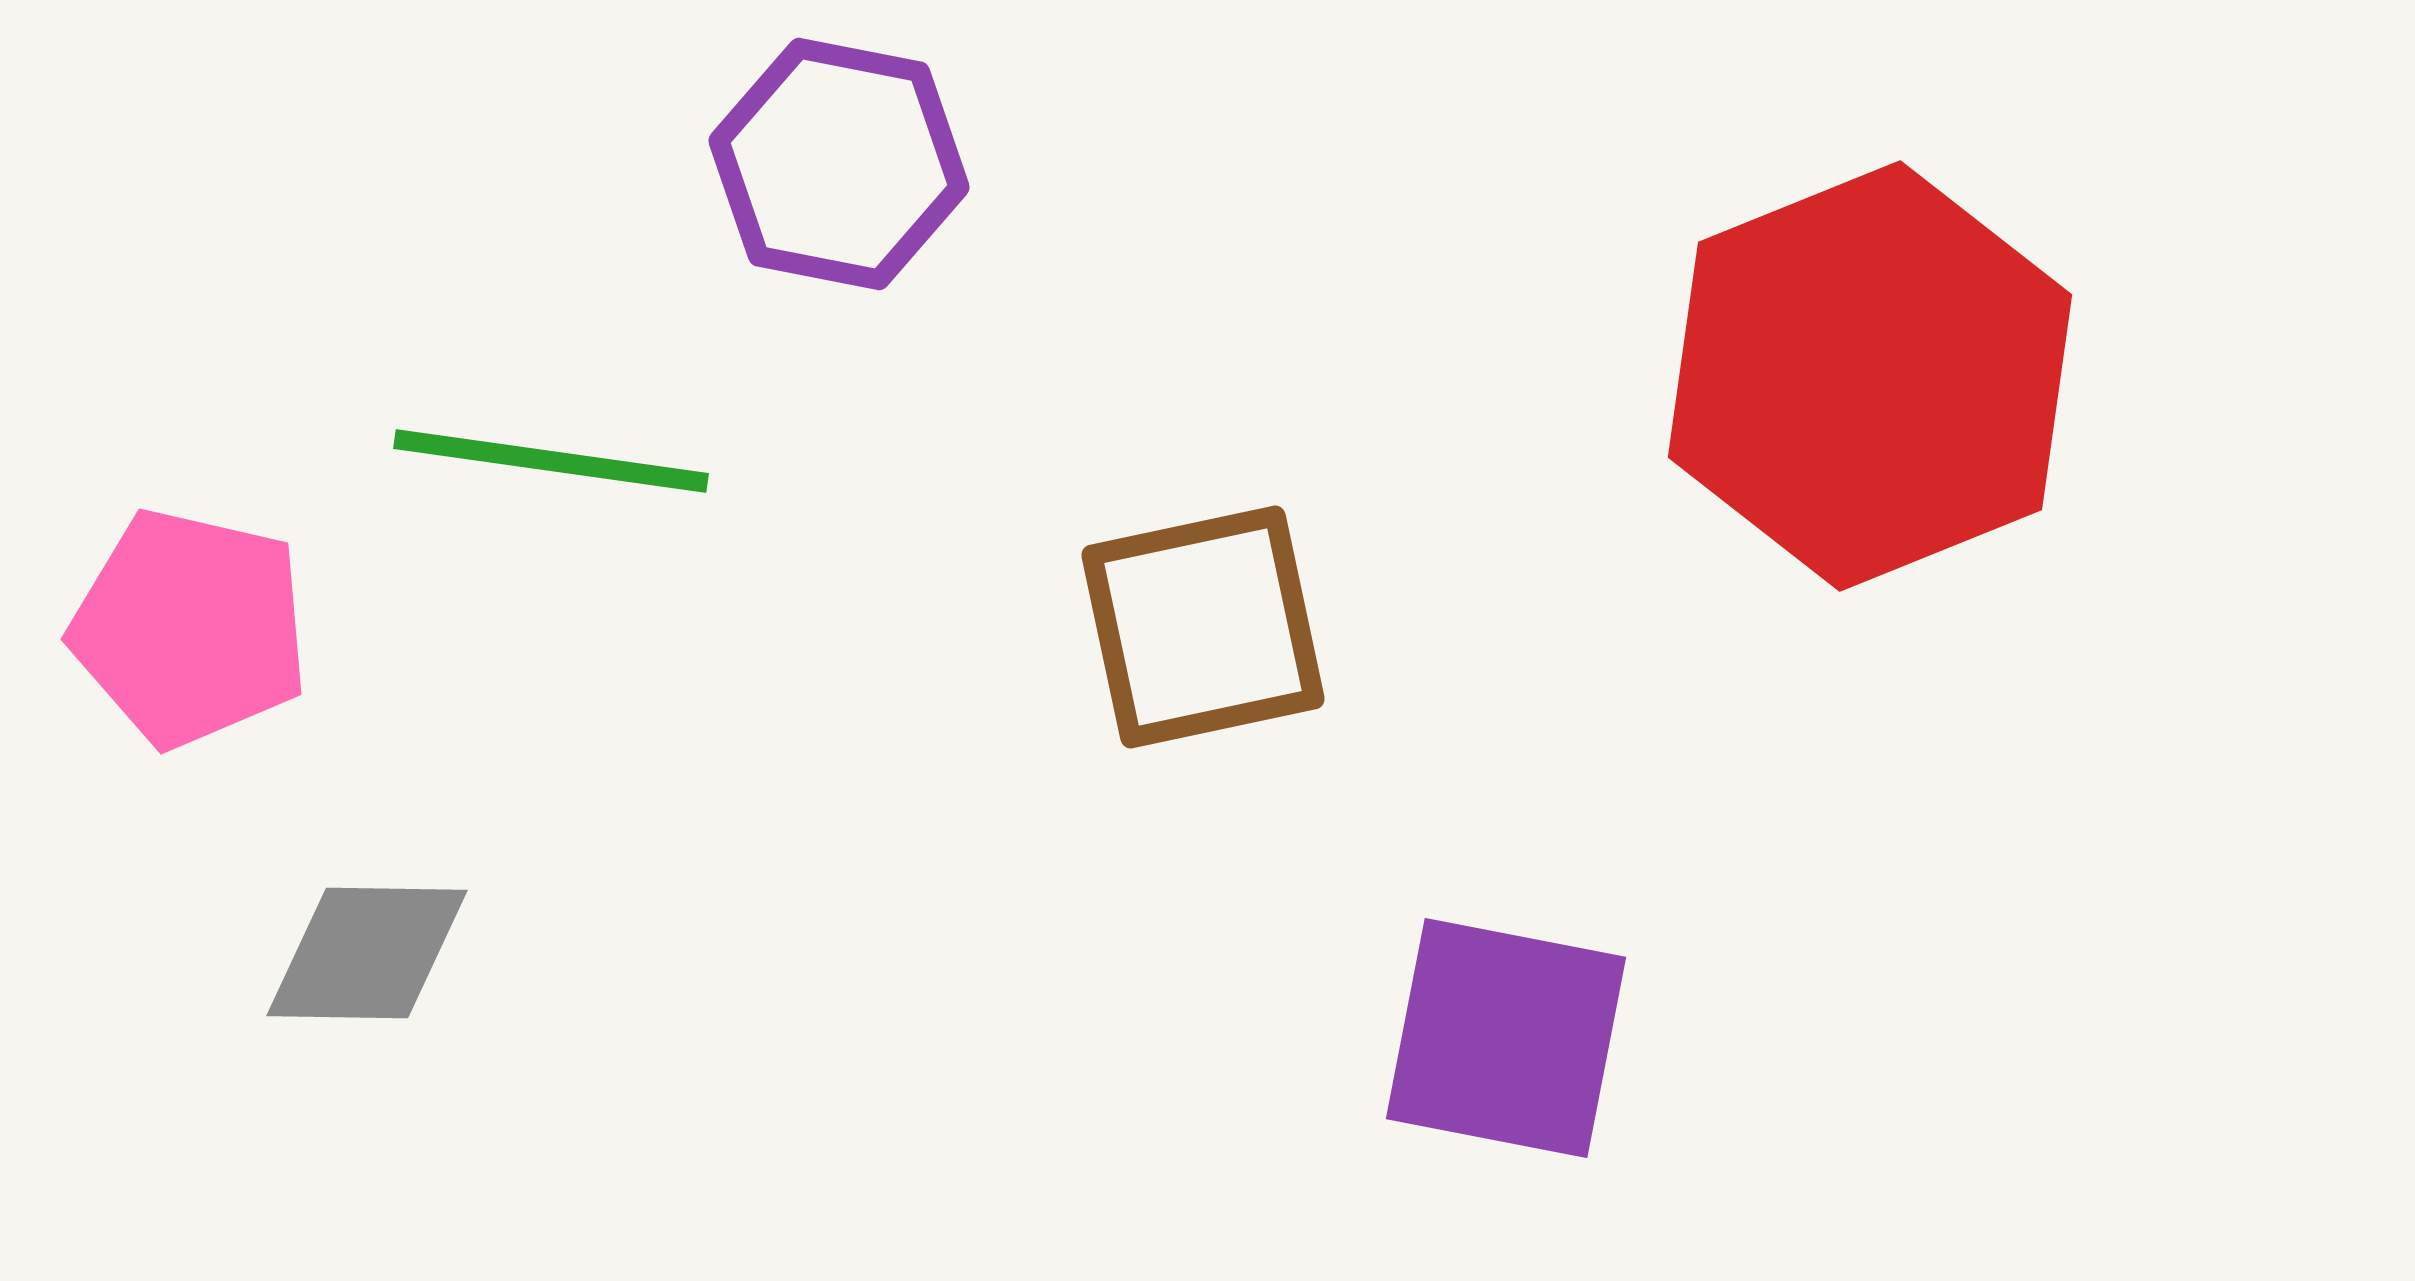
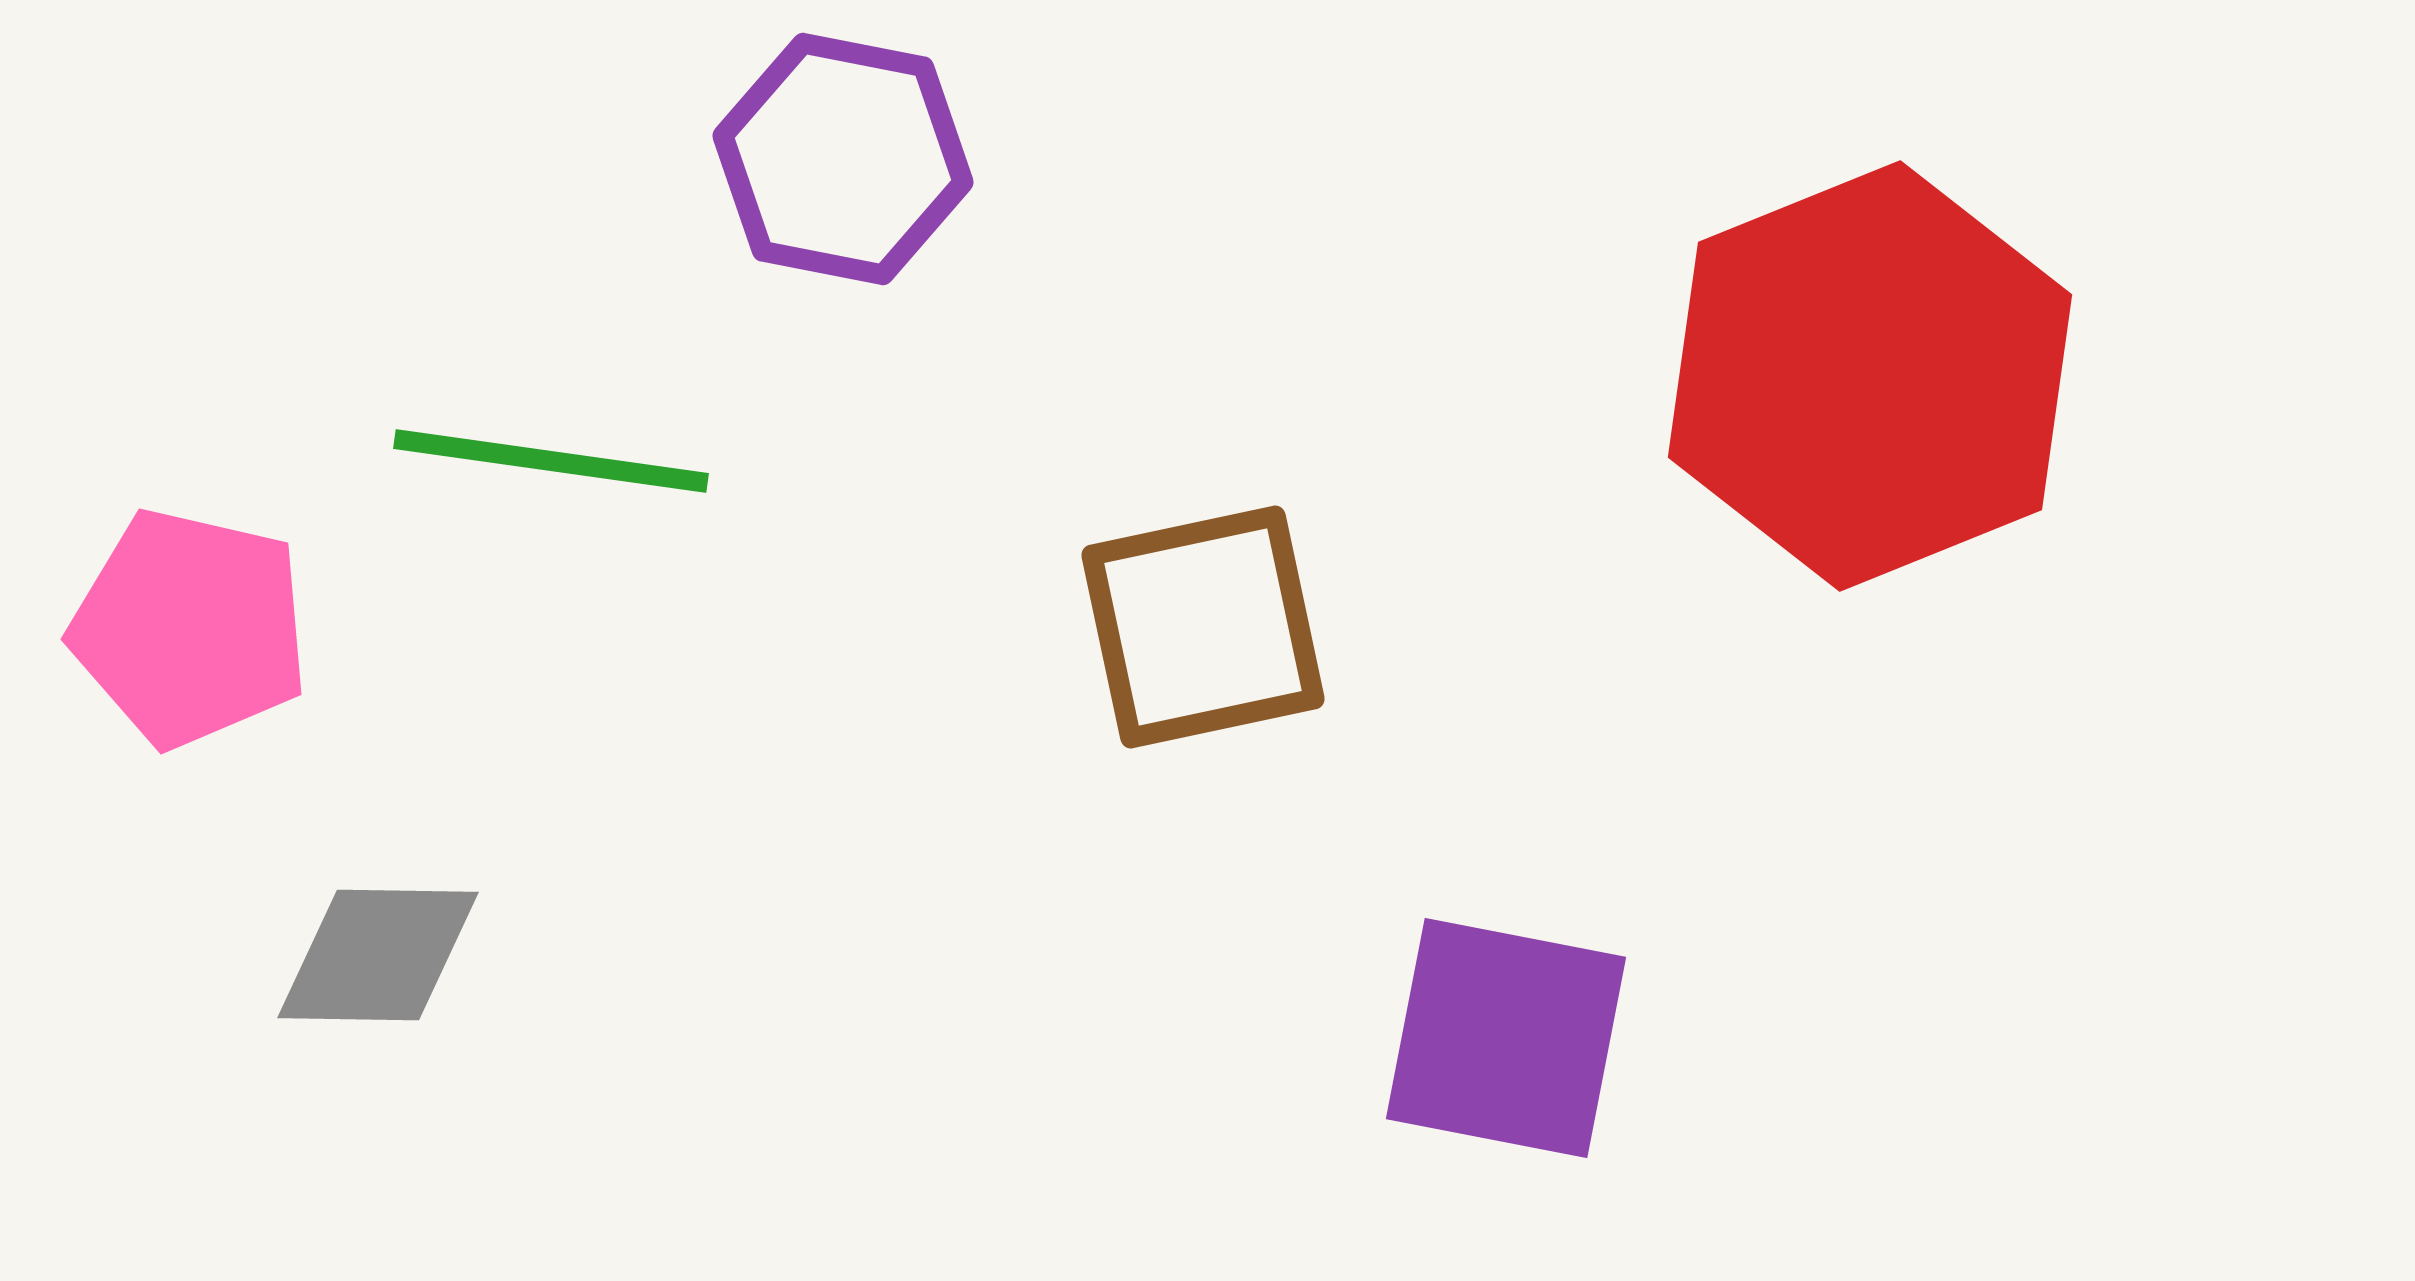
purple hexagon: moved 4 px right, 5 px up
gray diamond: moved 11 px right, 2 px down
